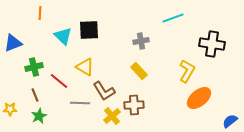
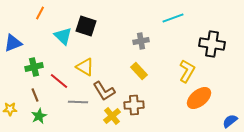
orange line: rotated 24 degrees clockwise
black square: moved 3 px left, 4 px up; rotated 20 degrees clockwise
gray line: moved 2 px left, 1 px up
